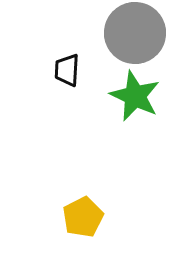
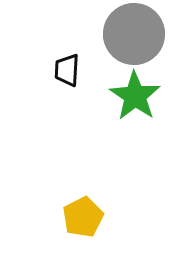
gray circle: moved 1 px left, 1 px down
green star: rotated 9 degrees clockwise
